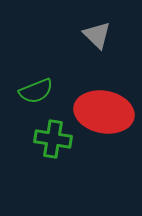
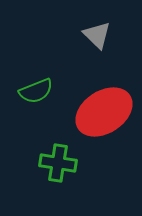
red ellipse: rotated 44 degrees counterclockwise
green cross: moved 5 px right, 24 px down
